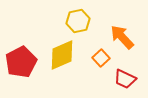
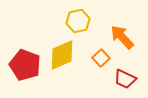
red pentagon: moved 4 px right, 3 px down; rotated 24 degrees counterclockwise
